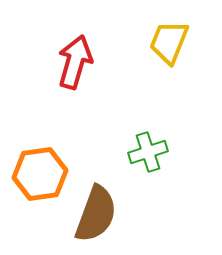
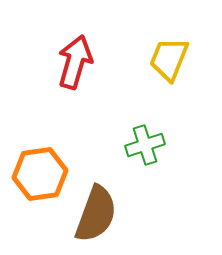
yellow trapezoid: moved 17 px down
green cross: moved 3 px left, 7 px up
